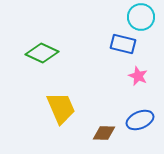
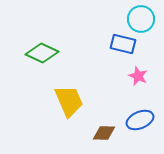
cyan circle: moved 2 px down
yellow trapezoid: moved 8 px right, 7 px up
